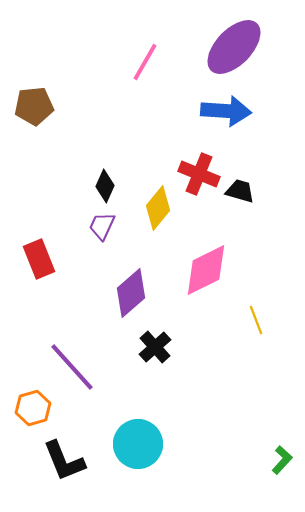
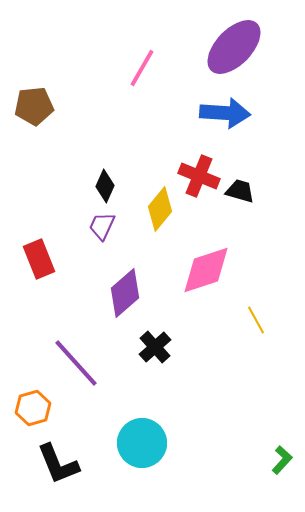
pink line: moved 3 px left, 6 px down
blue arrow: moved 1 px left, 2 px down
red cross: moved 2 px down
yellow diamond: moved 2 px right, 1 px down
pink diamond: rotated 8 degrees clockwise
purple diamond: moved 6 px left
yellow line: rotated 8 degrees counterclockwise
purple line: moved 4 px right, 4 px up
cyan circle: moved 4 px right, 1 px up
black L-shape: moved 6 px left, 3 px down
